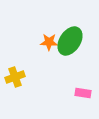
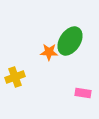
orange star: moved 10 px down
